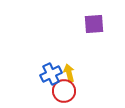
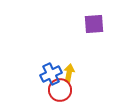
yellow arrow: rotated 24 degrees clockwise
red circle: moved 4 px left, 1 px up
